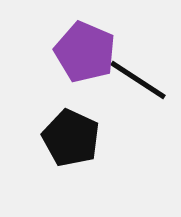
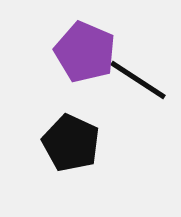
black pentagon: moved 5 px down
